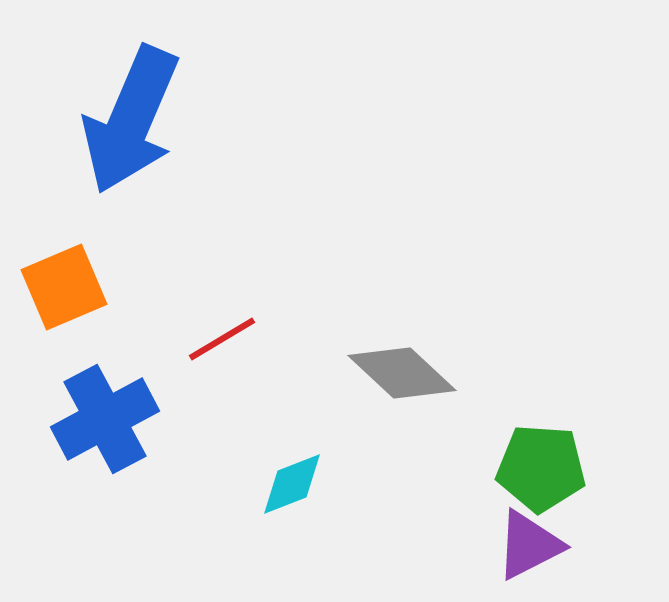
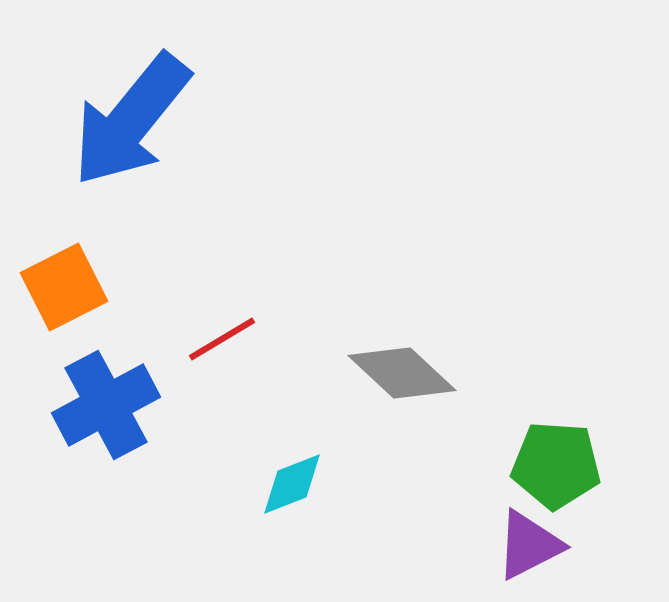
blue arrow: rotated 16 degrees clockwise
orange square: rotated 4 degrees counterclockwise
blue cross: moved 1 px right, 14 px up
green pentagon: moved 15 px right, 3 px up
